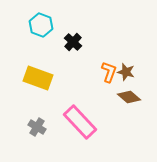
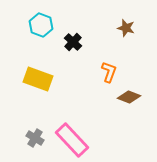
brown star: moved 44 px up
yellow rectangle: moved 1 px down
brown diamond: rotated 20 degrees counterclockwise
pink rectangle: moved 8 px left, 18 px down
gray cross: moved 2 px left, 11 px down
